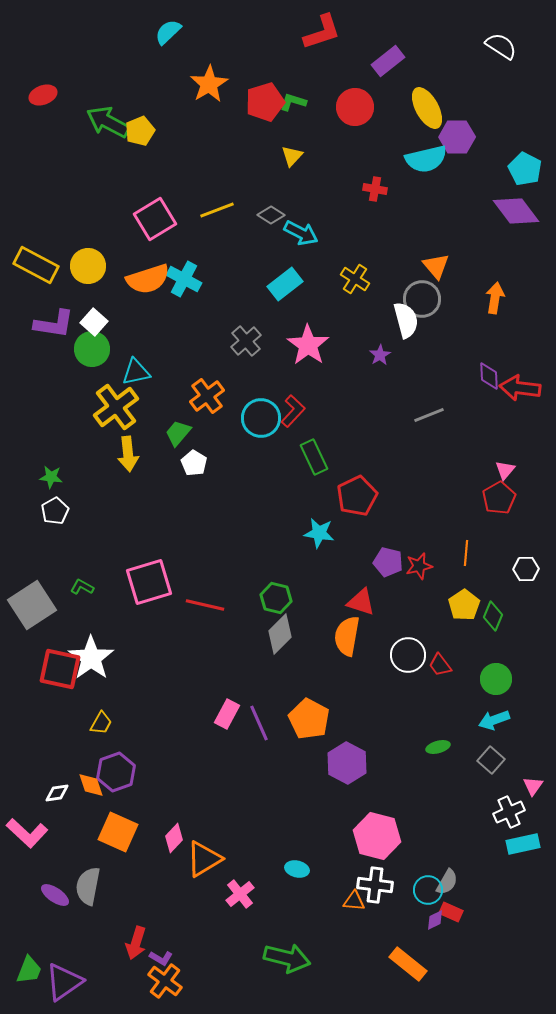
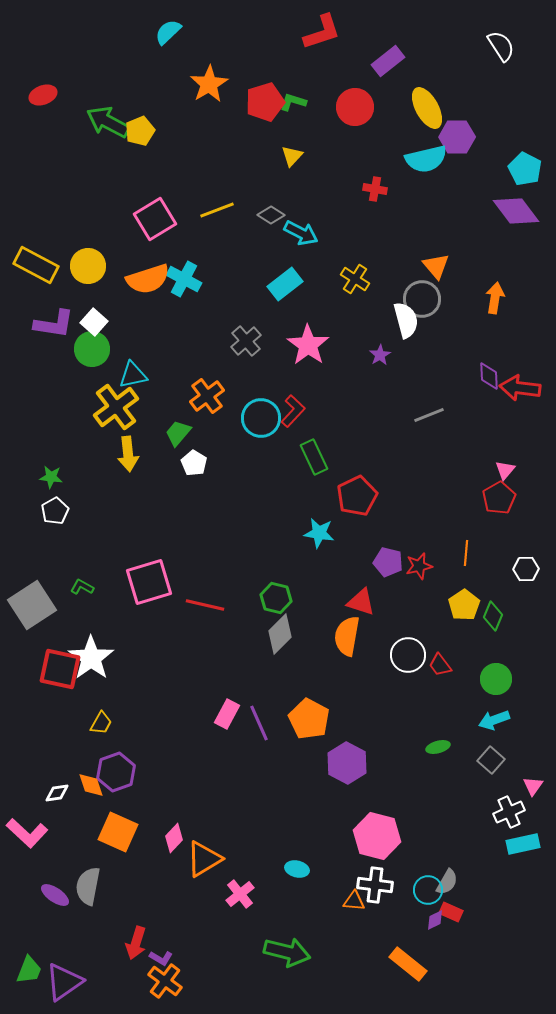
white semicircle at (501, 46): rotated 24 degrees clockwise
cyan triangle at (136, 372): moved 3 px left, 3 px down
green arrow at (287, 958): moved 6 px up
